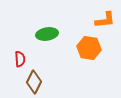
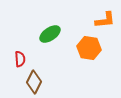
green ellipse: moved 3 px right; rotated 25 degrees counterclockwise
